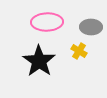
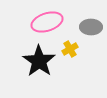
pink ellipse: rotated 16 degrees counterclockwise
yellow cross: moved 9 px left, 2 px up; rotated 28 degrees clockwise
